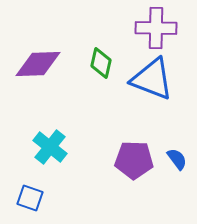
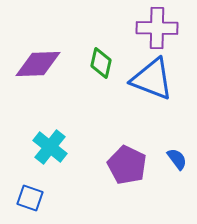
purple cross: moved 1 px right
purple pentagon: moved 7 px left, 5 px down; rotated 24 degrees clockwise
